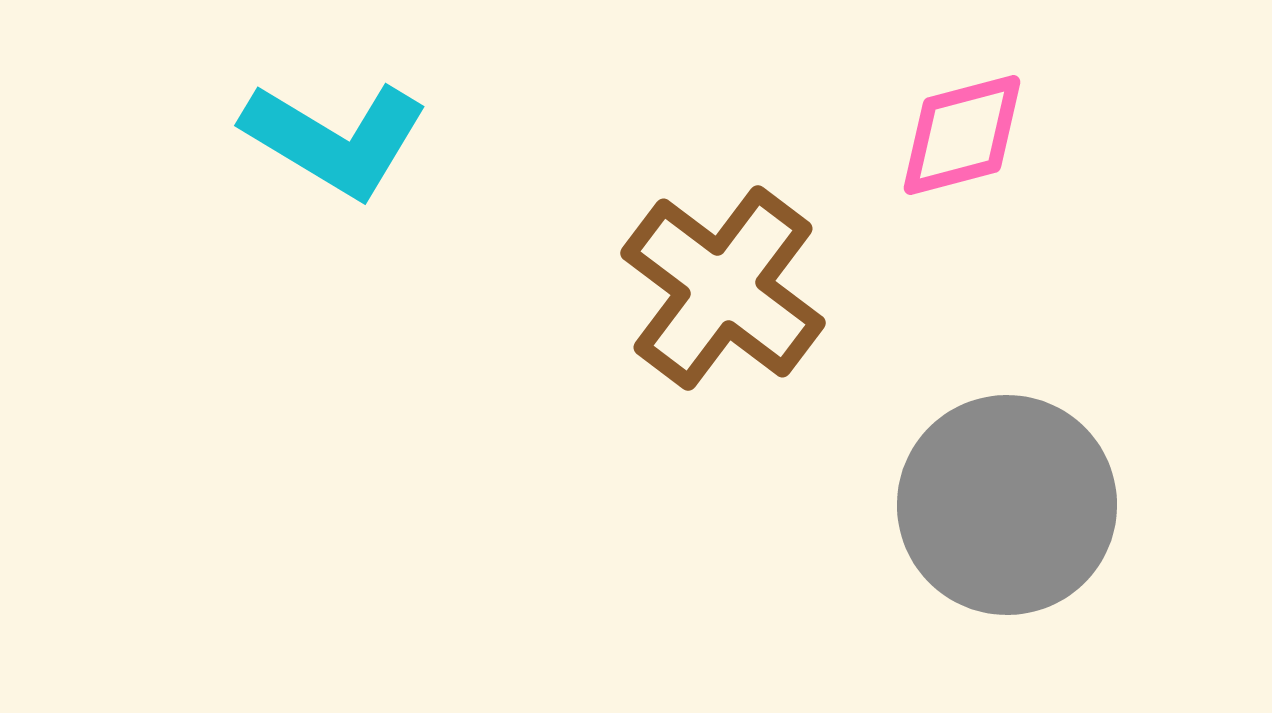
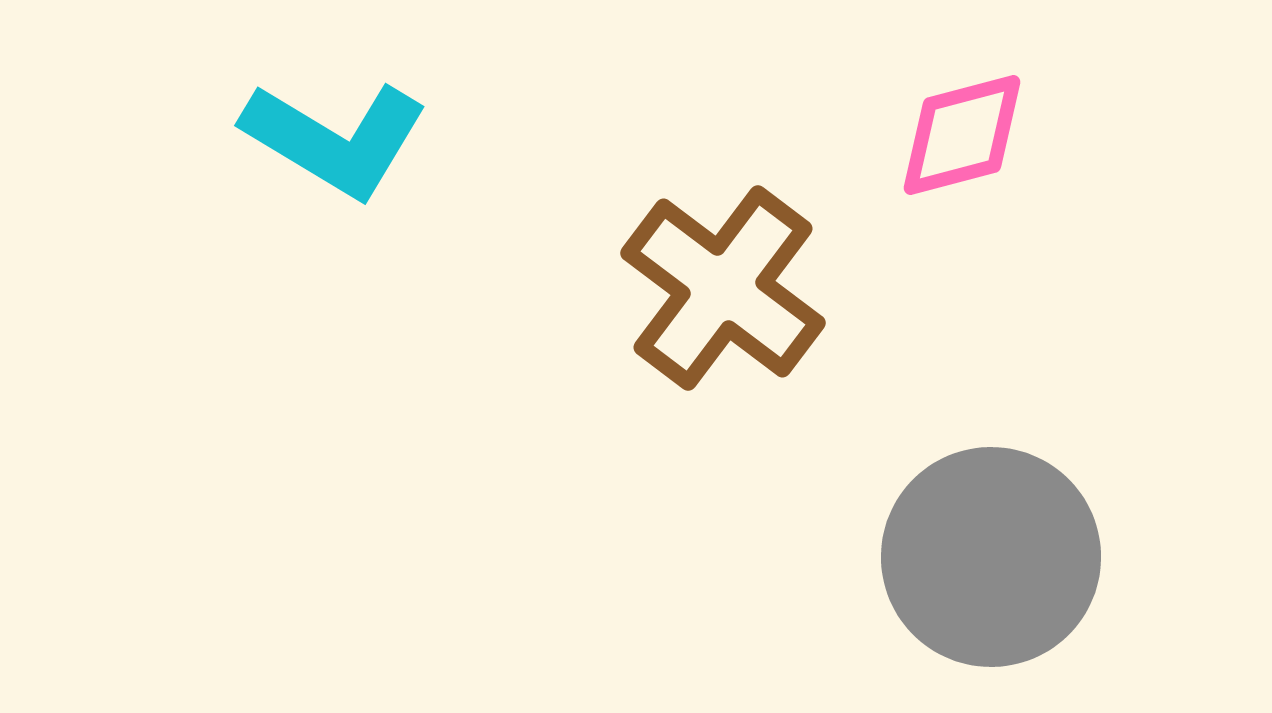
gray circle: moved 16 px left, 52 px down
